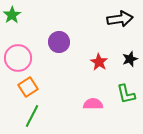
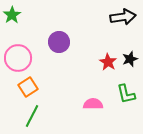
black arrow: moved 3 px right, 2 px up
red star: moved 9 px right
